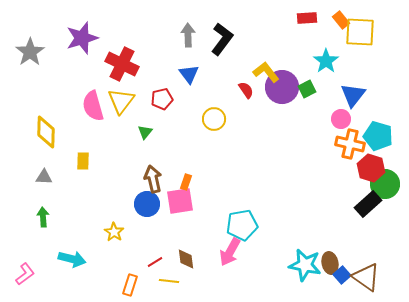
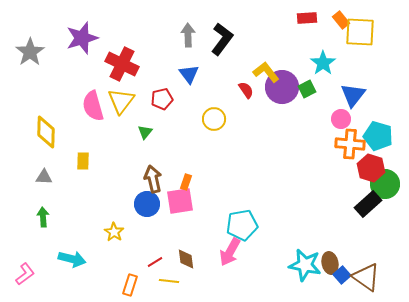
cyan star at (326, 61): moved 3 px left, 2 px down
orange cross at (350, 144): rotated 8 degrees counterclockwise
